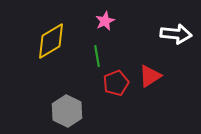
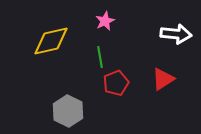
yellow diamond: rotated 18 degrees clockwise
green line: moved 3 px right, 1 px down
red triangle: moved 13 px right, 3 px down
gray hexagon: moved 1 px right
